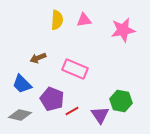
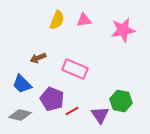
yellow semicircle: rotated 18 degrees clockwise
